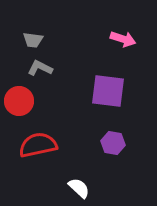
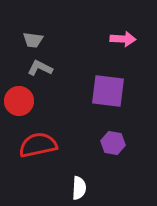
pink arrow: rotated 15 degrees counterclockwise
white semicircle: rotated 50 degrees clockwise
